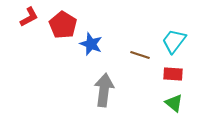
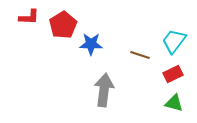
red L-shape: rotated 30 degrees clockwise
red pentagon: rotated 8 degrees clockwise
blue star: rotated 20 degrees counterclockwise
red rectangle: rotated 30 degrees counterclockwise
green triangle: rotated 24 degrees counterclockwise
